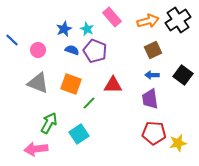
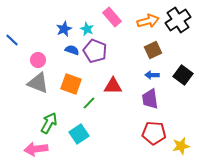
pink circle: moved 10 px down
red triangle: moved 1 px down
yellow star: moved 3 px right, 3 px down
